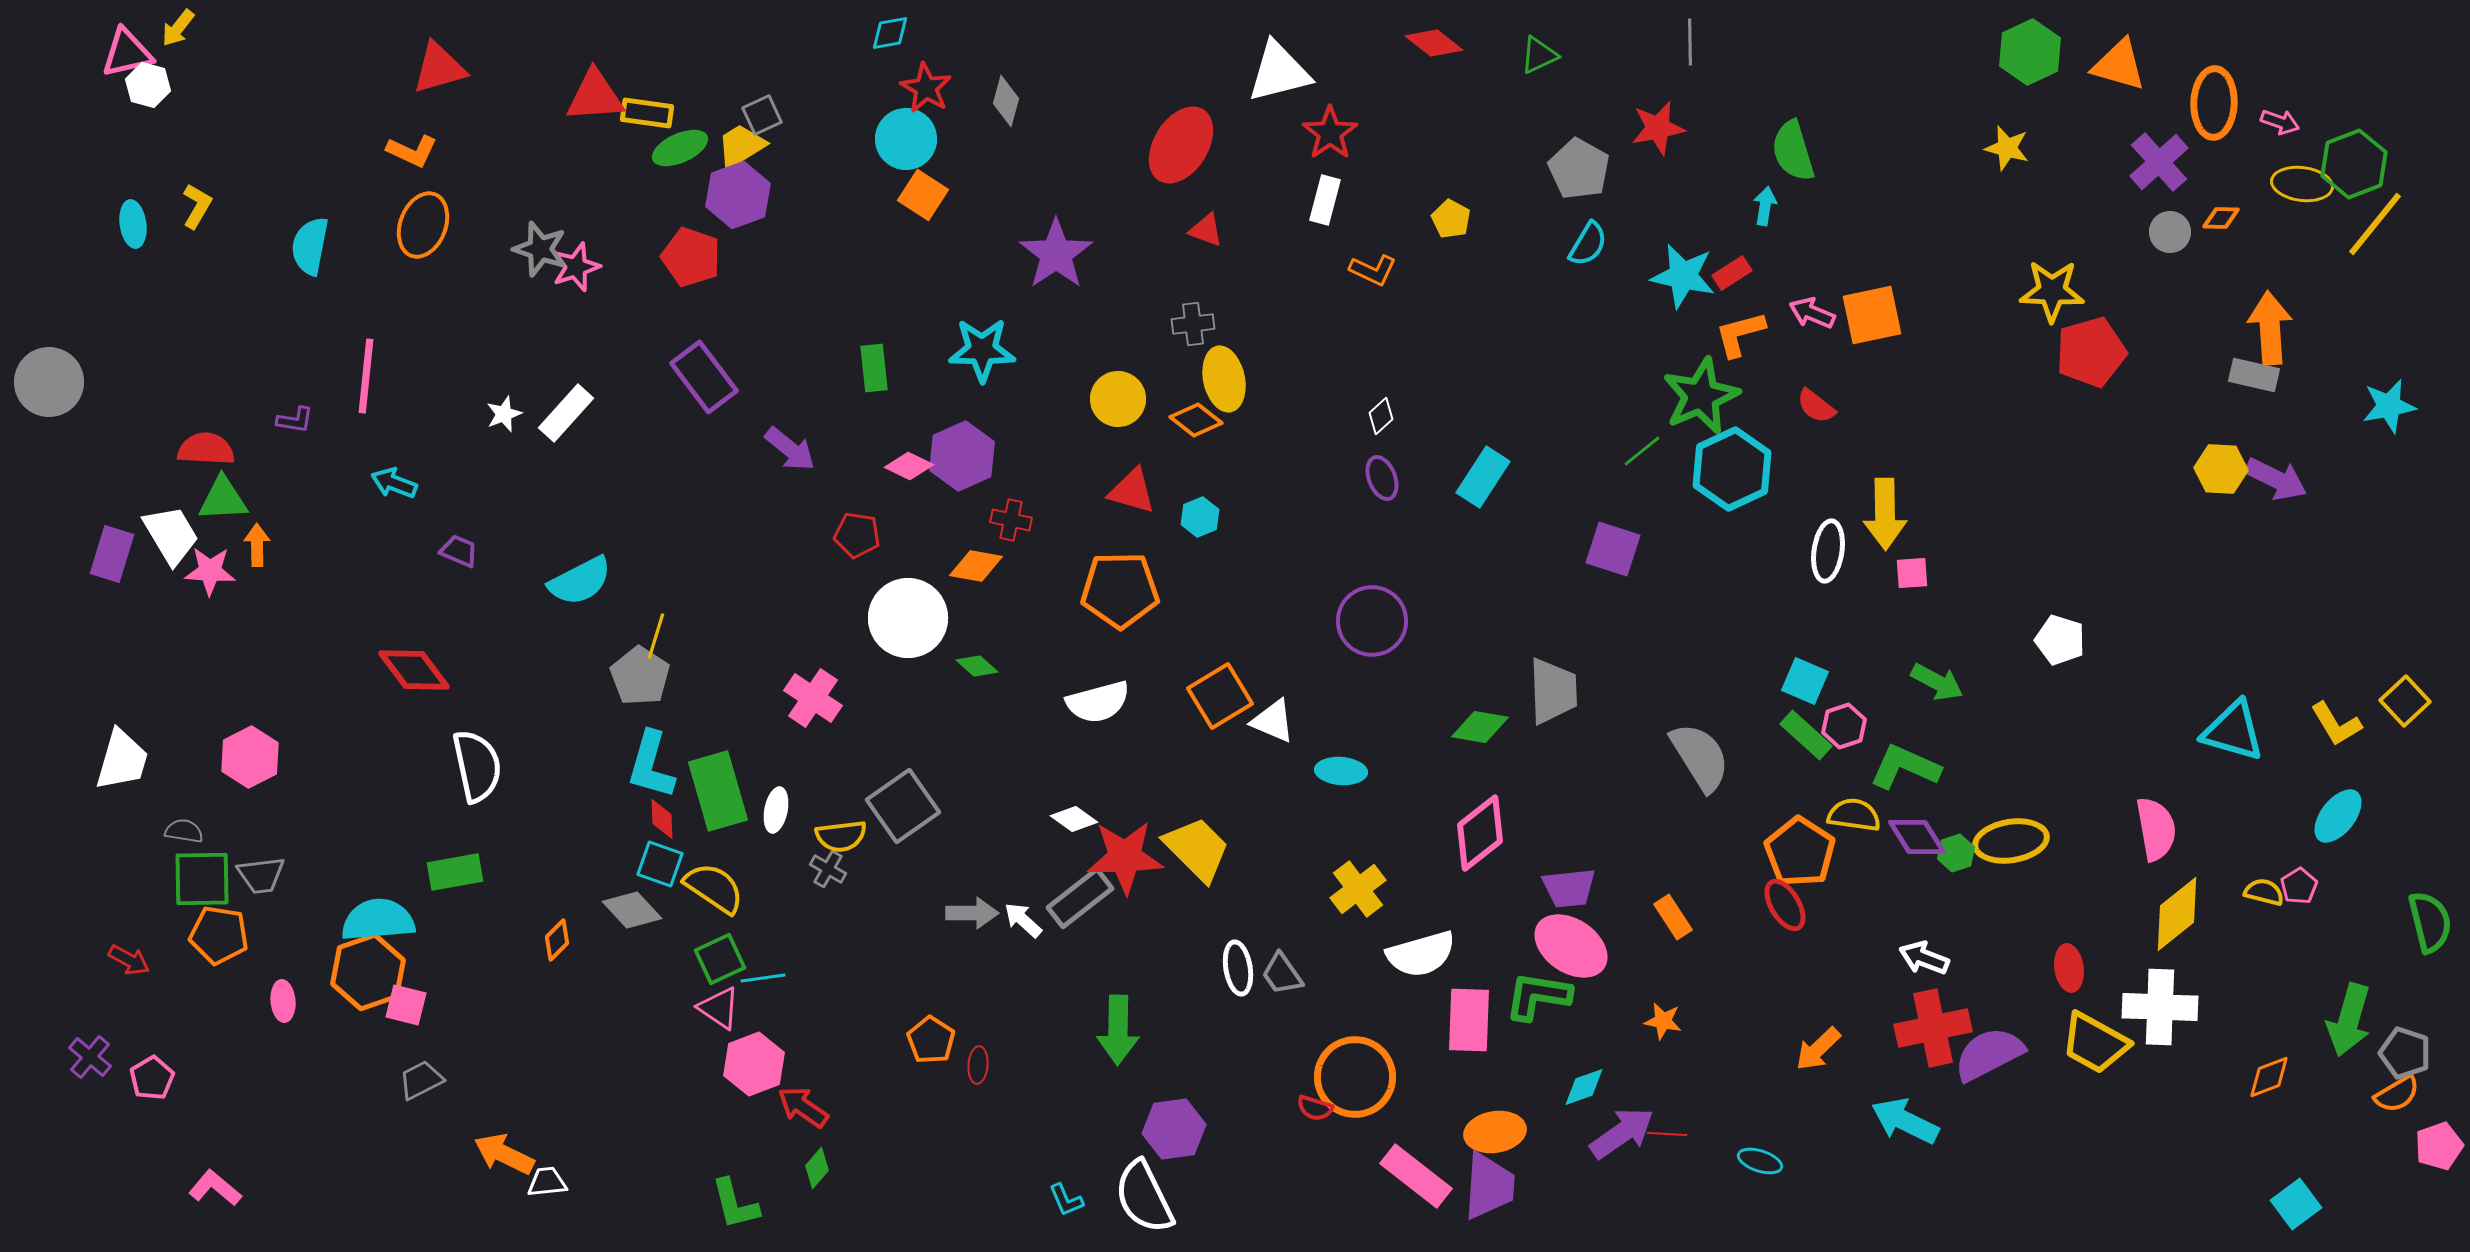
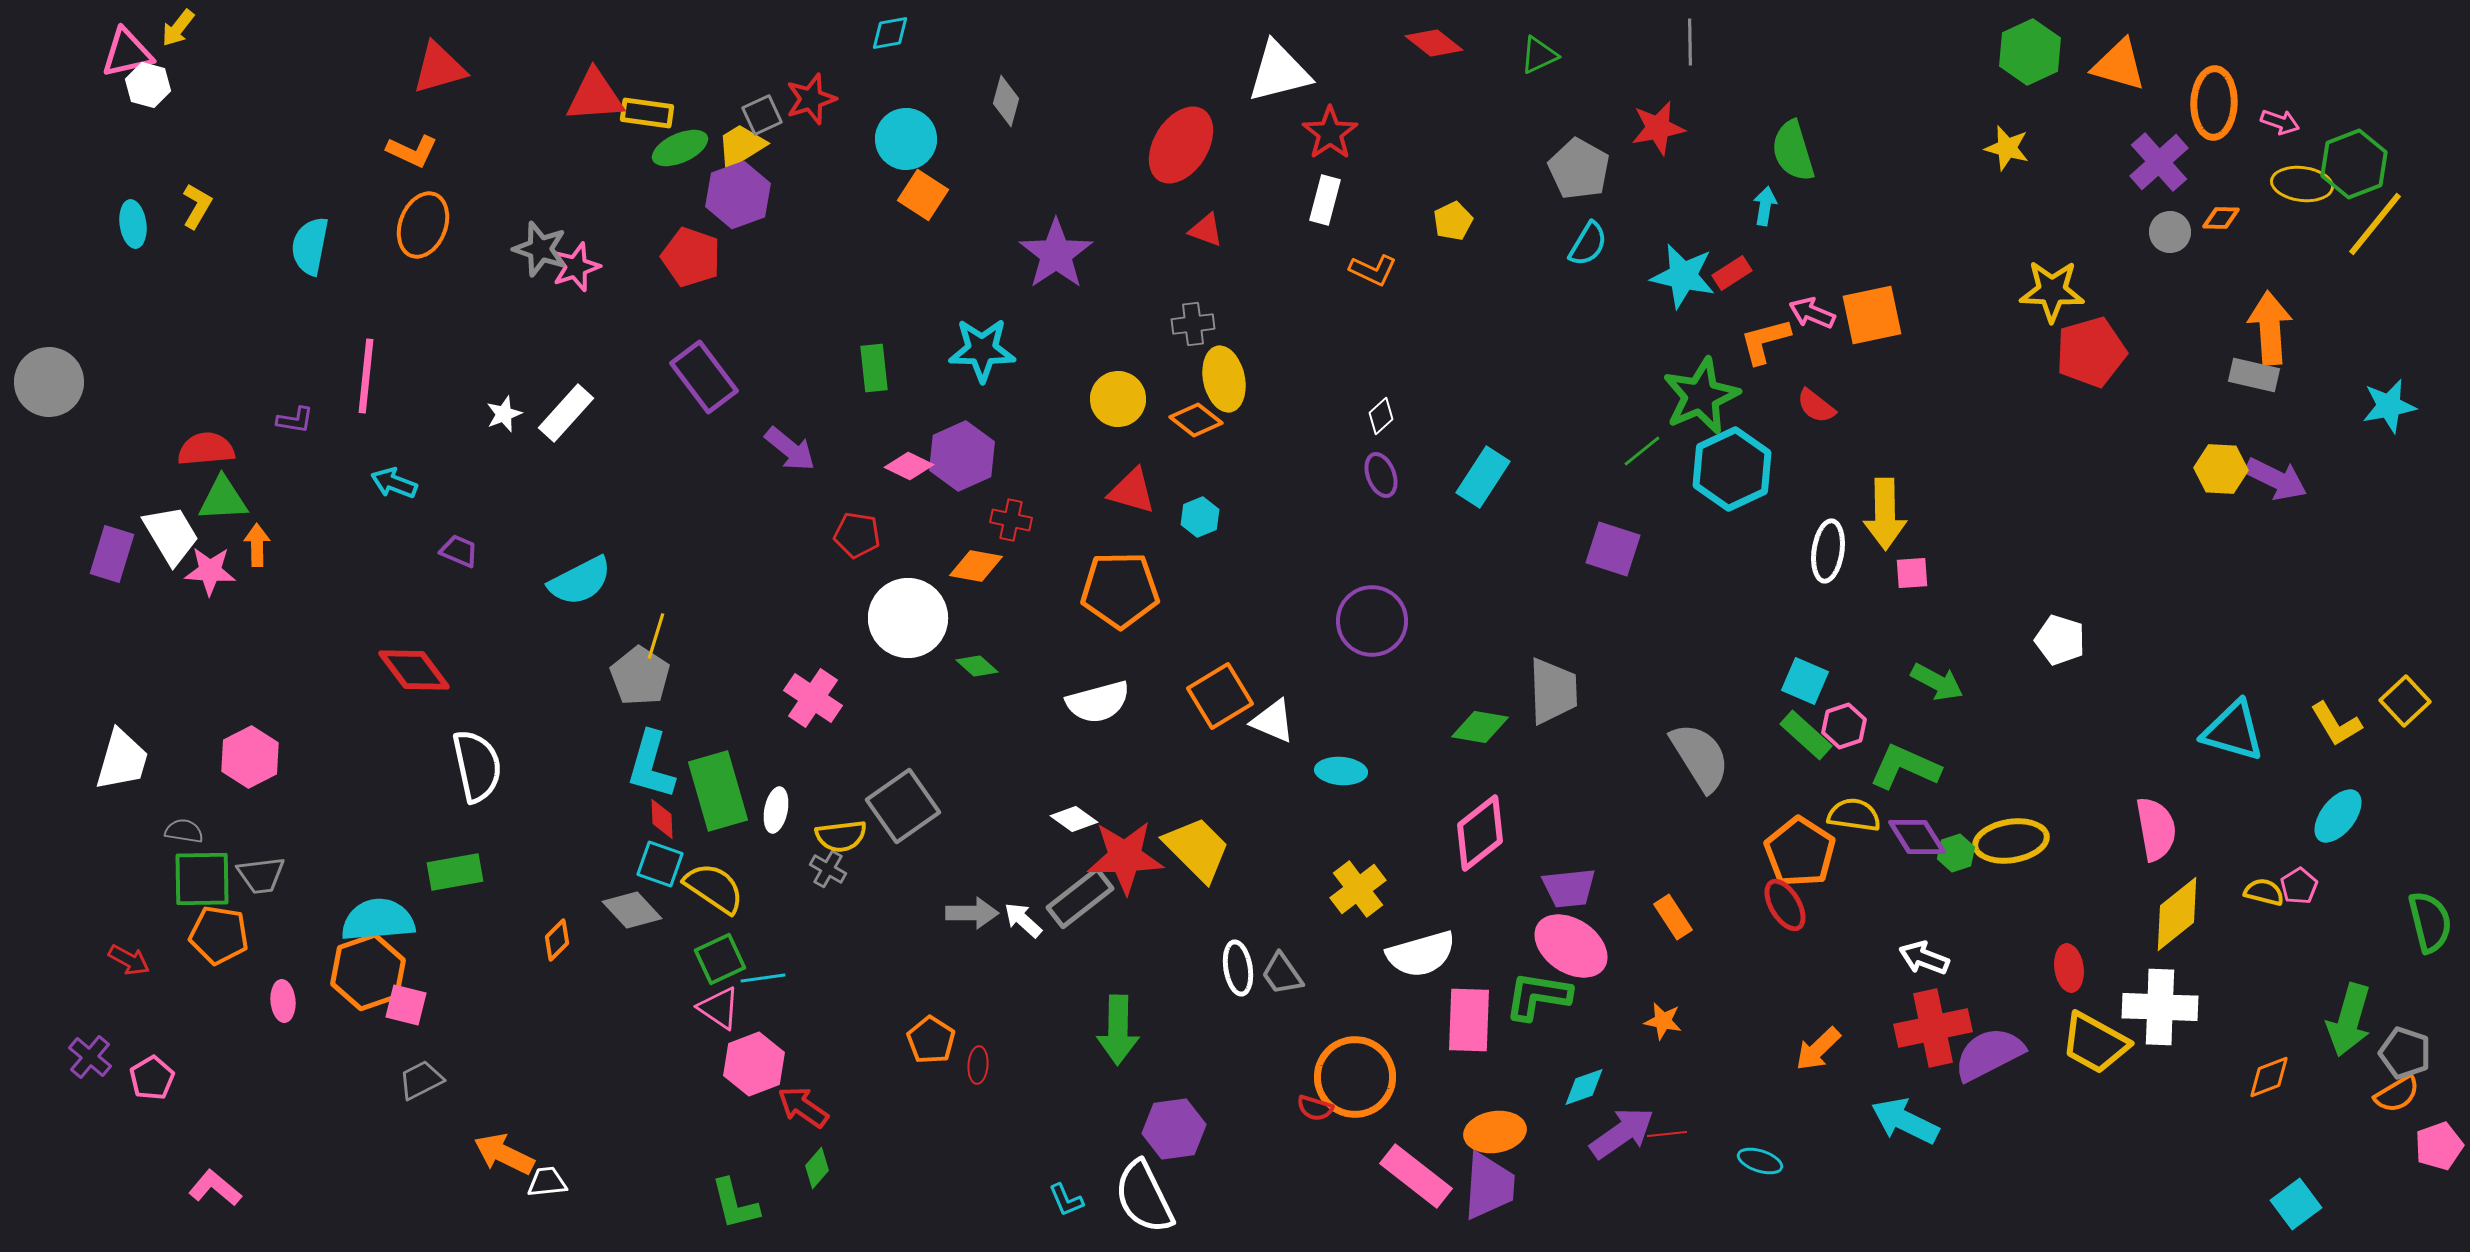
red star at (926, 88): moved 115 px left, 11 px down; rotated 24 degrees clockwise
yellow pentagon at (1451, 219): moved 2 px right, 2 px down; rotated 18 degrees clockwise
orange L-shape at (1740, 334): moved 25 px right, 7 px down
red semicircle at (206, 449): rotated 8 degrees counterclockwise
purple ellipse at (1382, 478): moved 1 px left, 3 px up
red line at (1667, 1134): rotated 9 degrees counterclockwise
